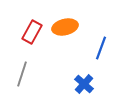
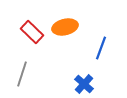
red rectangle: rotated 75 degrees counterclockwise
